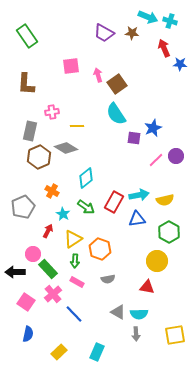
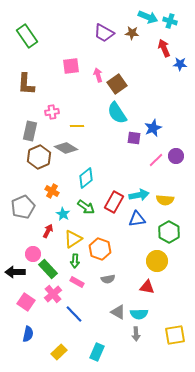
cyan semicircle at (116, 114): moved 1 px right, 1 px up
yellow semicircle at (165, 200): rotated 18 degrees clockwise
